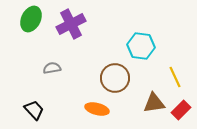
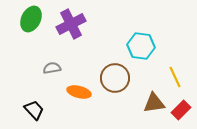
orange ellipse: moved 18 px left, 17 px up
